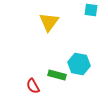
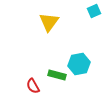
cyan square: moved 3 px right, 1 px down; rotated 32 degrees counterclockwise
cyan hexagon: rotated 20 degrees counterclockwise
